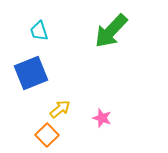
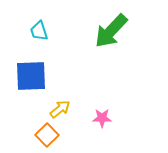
blue square: moved 3 px down; rotated 20 degrees clockwise
pink star: rotated 18 degrees counterclockwise
